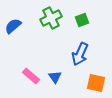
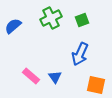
orange square: moved 2 px down
